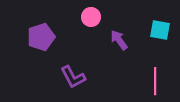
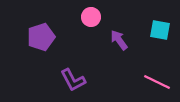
purple L-shape: moved 3 px down
pink line: moved 2 px right, 1 px down; rotated 64 degrees counterclockwise
